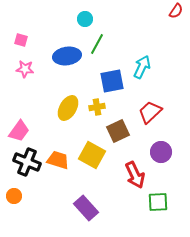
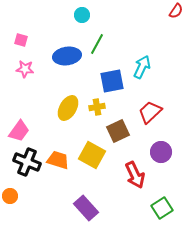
cyan circle: moved 3 px left, 4 px up
orange circle: moved 4 px left
green square: moved 4 px right, 6 px down; rotated 30 degrees counterclockwise
